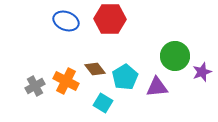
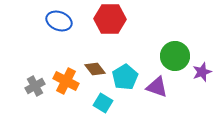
blue ellipse: moved 7 px left
purple triangle: rotated 25 degrees clockwise
